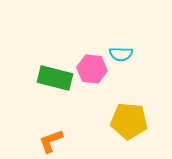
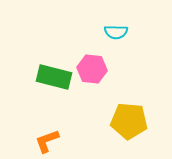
cyan semicircle: moved 5 px left, 22 px up
green rectangle: moved 1 px left, 1 px up
orange L-shape: moved 4 px left
